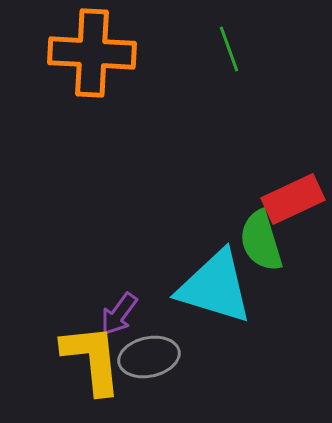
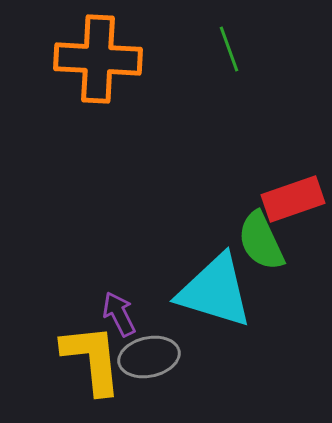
orange cross: moved 6 px right, 6 px down
red rectangle: rotated 6 degrees clockwise
green semicircle: rotated 8 degrees counterclockwise
cyan triangle: moved 4 px down
purple arrow: rotated 117 degrees clockwise
